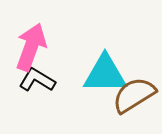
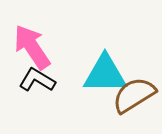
pink arrow: moved 1 px right; rotated 54 degrees counterclockwise
